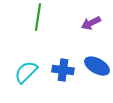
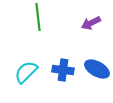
green line: rotated 16 degrees counterclockwise
blue ellipse: moved 3 px down
